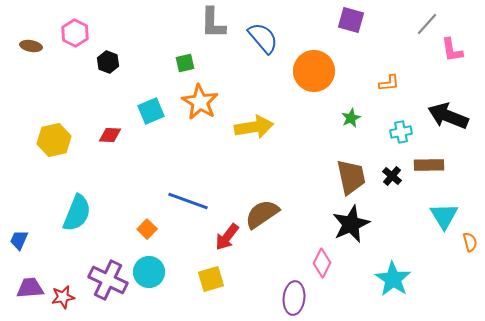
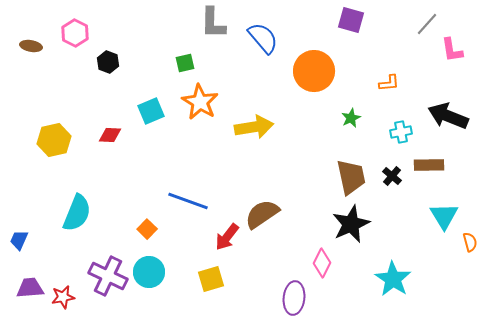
purple cross: moved 4 px up
